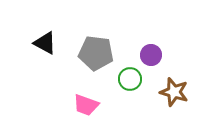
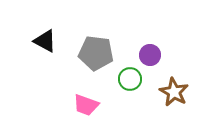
black triangle: moved 2 px up
purple circle: moved 1 px left
brown star: rotated 12 degrees clockwise
